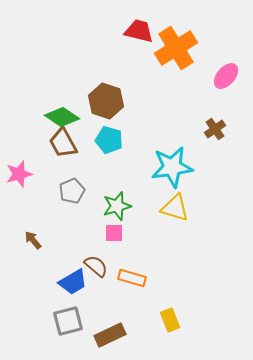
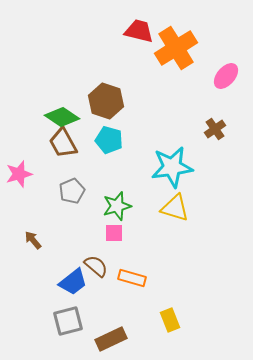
blue trapezoid: rotated 8 degrees counterclockwise
brown rectangle: moved 1 px right, 4 px down
